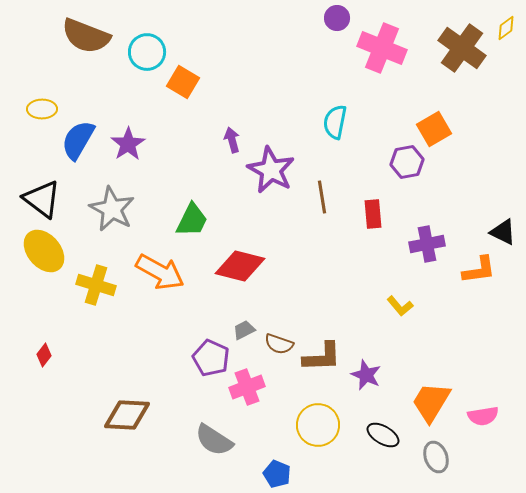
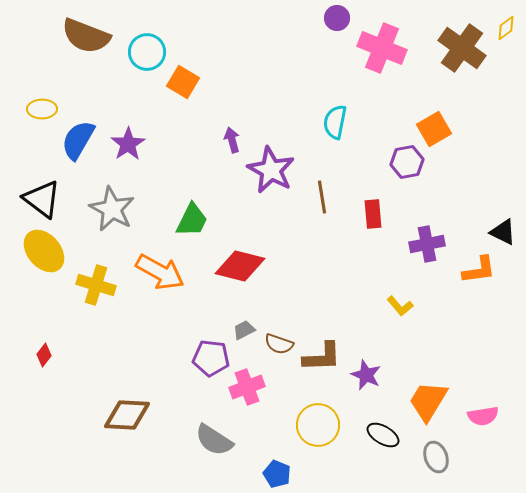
purple pentagon at (211, 358): rotated 18 degrees counterclockwise
orange trapezoid at (431, 402): moved 3 px left, 1 px up
